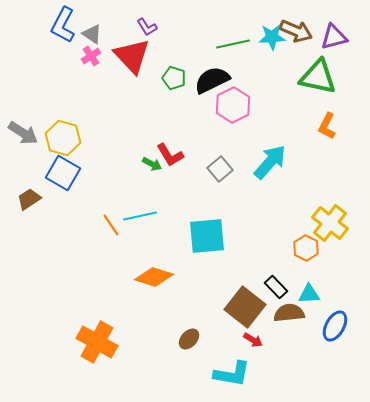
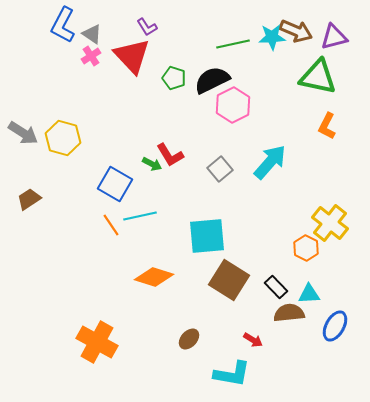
blue square: moved 52 px right, 11 px down
brown square: moved 16 px left, 27 px up; rotated 6 degrees counterclockwise
